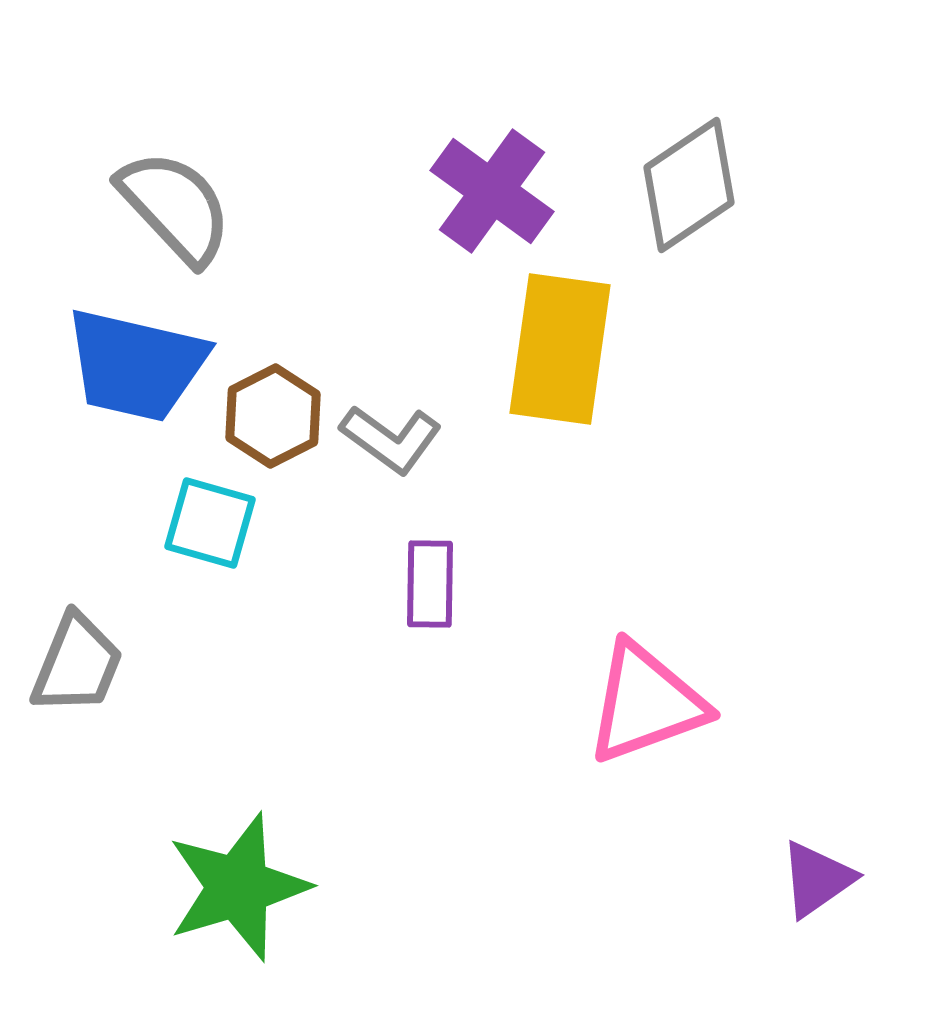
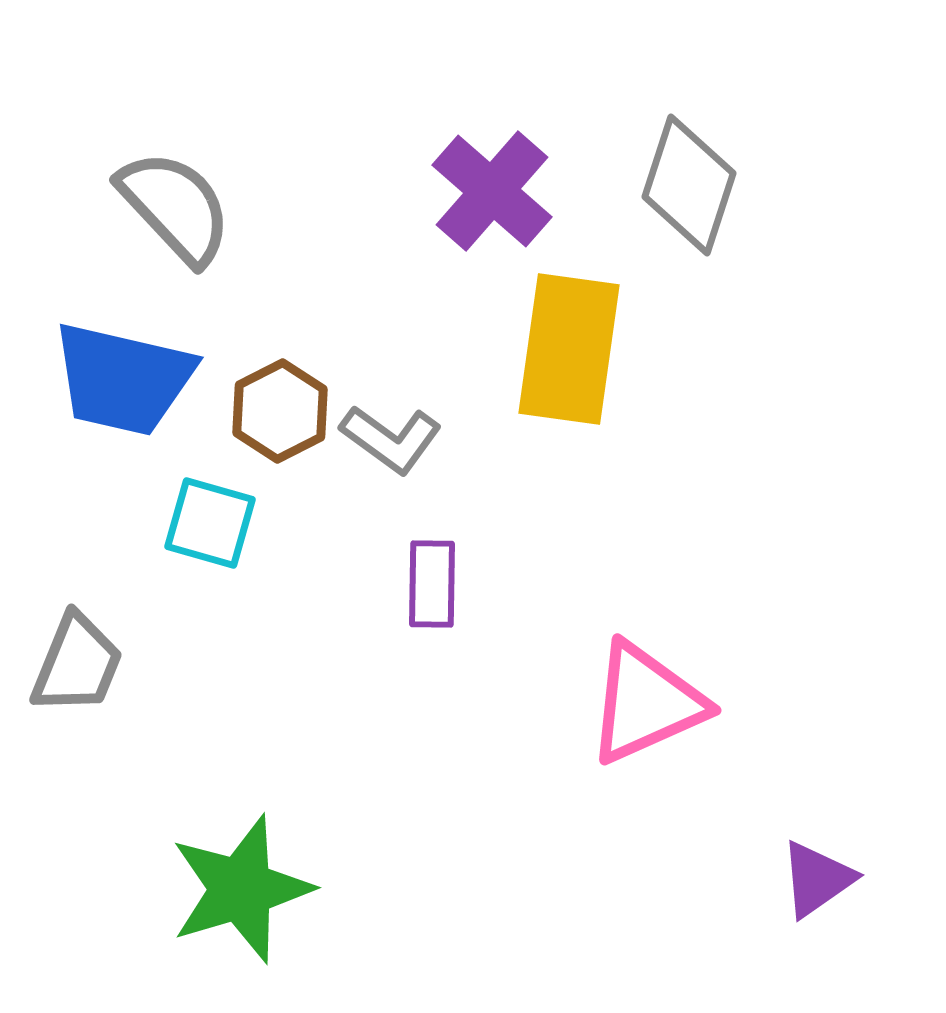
gray diamond: rotated 38 degrees counterclockwise
purple cross: rotated 5 degrees clockwise
yellow rectangle: moved 9 px right
blue trapezoid: moved 13 px left, 14 px down
brown hexagon: moved 7 px right, 5 px up
purple rectangle: moved 2 px right
pink triangle: rotated 4 degrees counterclockwise
green star: moved 3 px right, 2 px down
